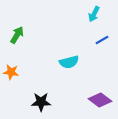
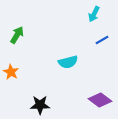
cyan semicircle: moved 1 px left
orange star: rotated 21 degrees clockwise
black star: moved 1 px left, 3 px down
